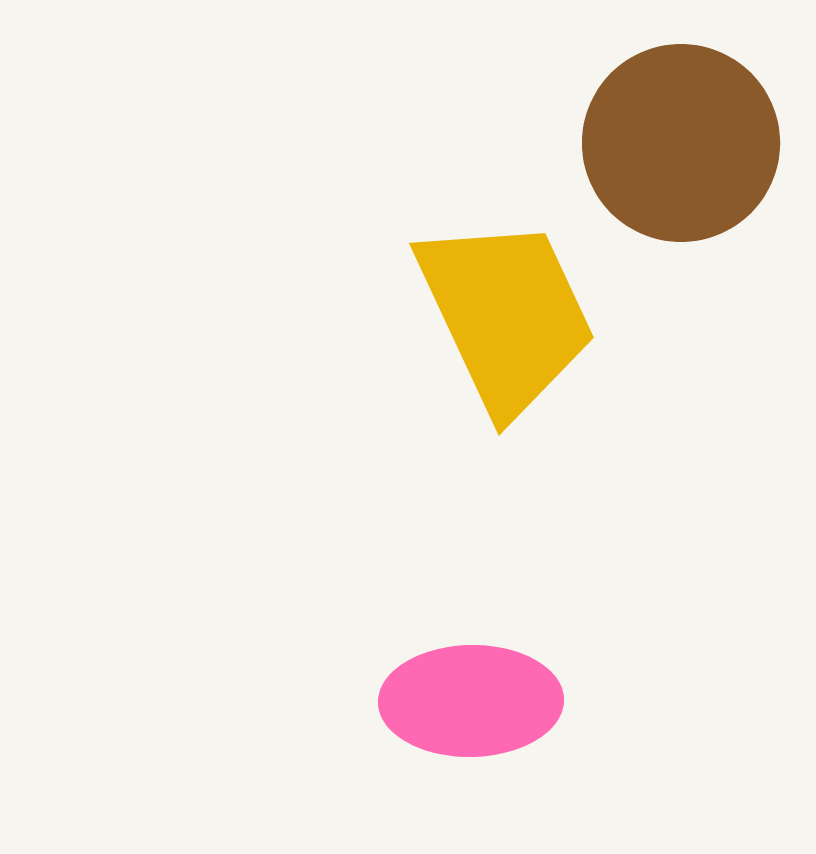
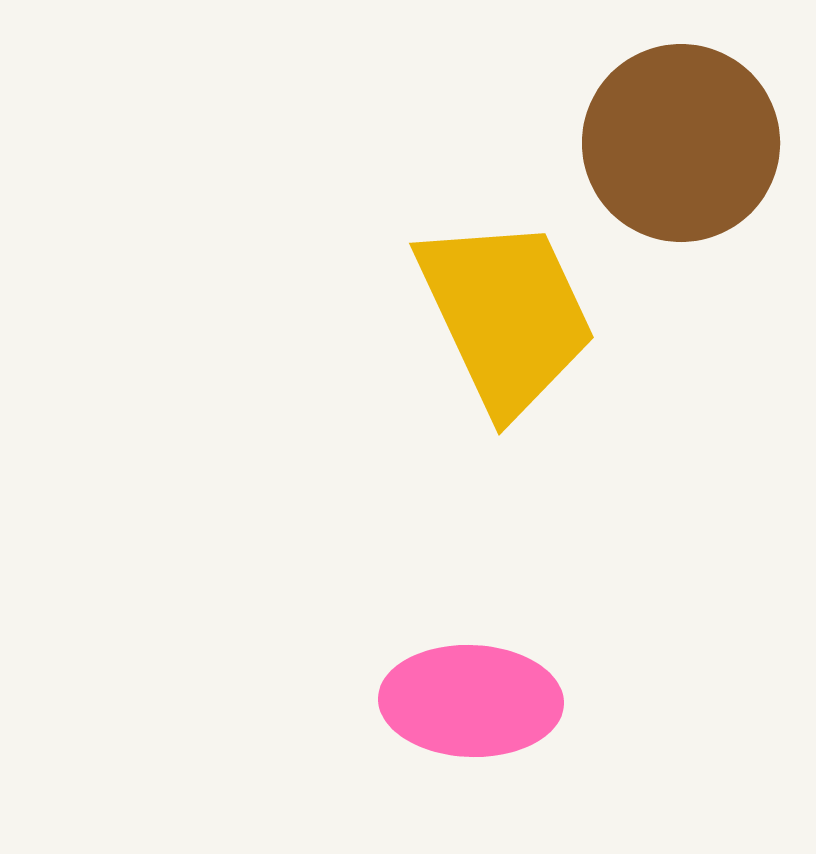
pink ellipse: rotated 3 degrees clockwise
